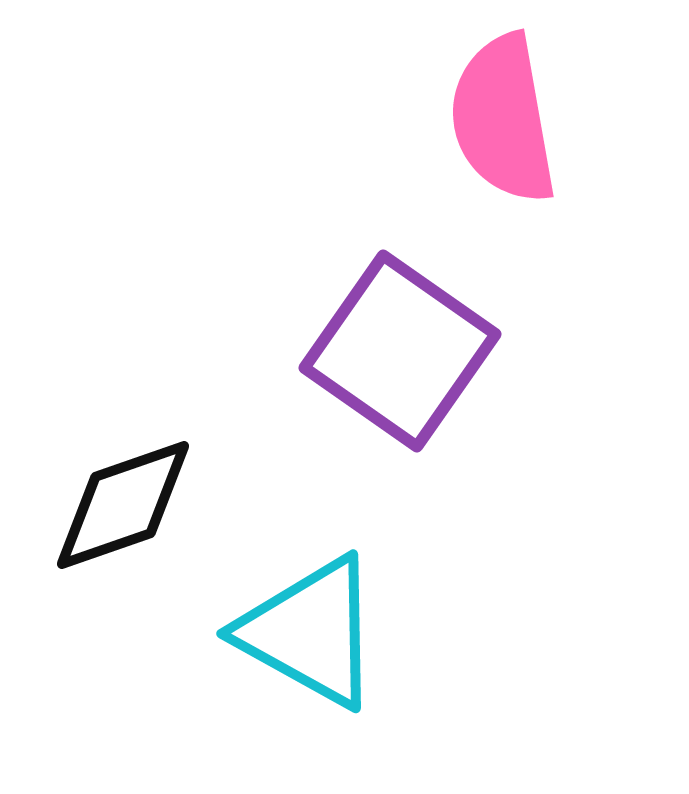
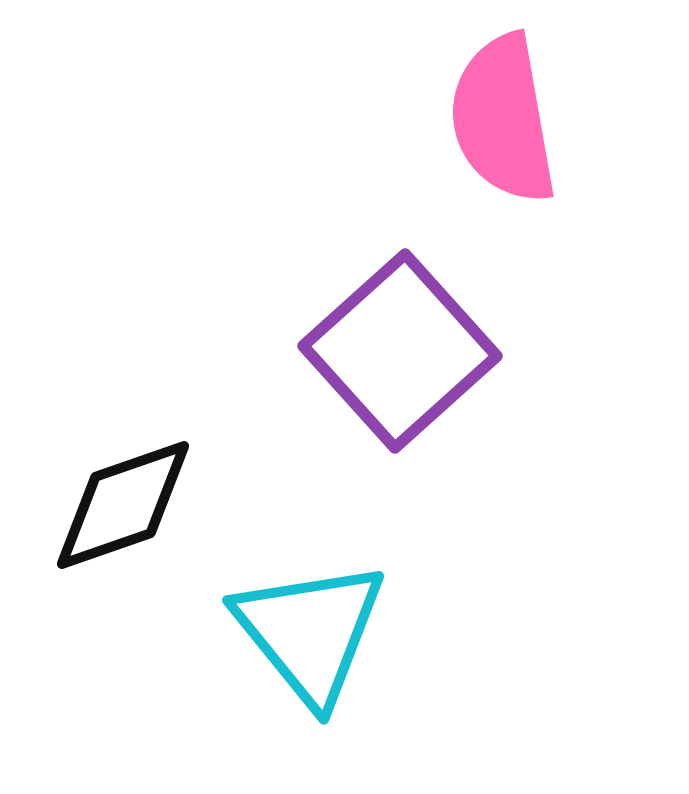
purple square: rotated 13 degrees clockwise
cyan triangle: rotated 22 degrees clockwise
